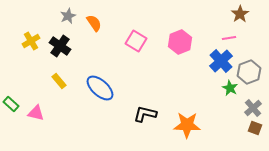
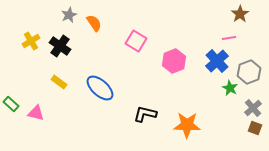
gray star: moved 1 px right, 1 px up
pink hexagon: moved 6 px left, 19 px down
blue cross: moved 4 px left
yellow rectangle: moved 1 px down; rotated 14 degrees counterclockwise
